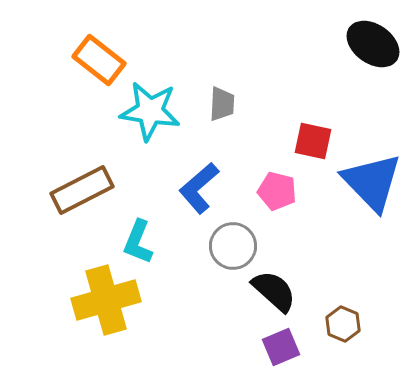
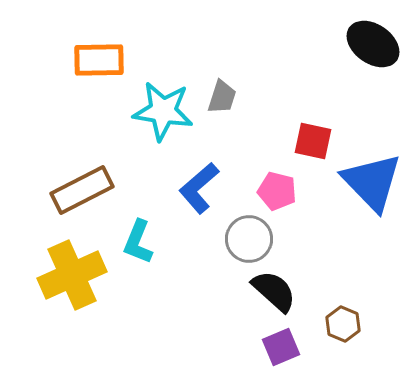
orange rectangle: rotated 39 degrees counterclockwise
gray trapezoid: moved 7 px up; rotated 15 degrees clockwise
cyan star: moved 13 px right
gray circle: moved 16 px right, 7 px up
yellow cross: moved 34 px left, 25 px up; rotated 8 degrees counterclockwise
